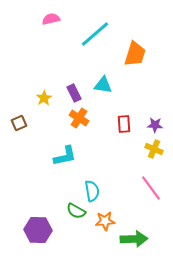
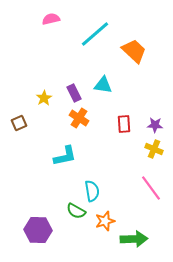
orange trapezoid: moved 1 px left, 3 px up; rotated 64 degrees counterclockwise
orange star: rotated 12 degrees counterclockwise
